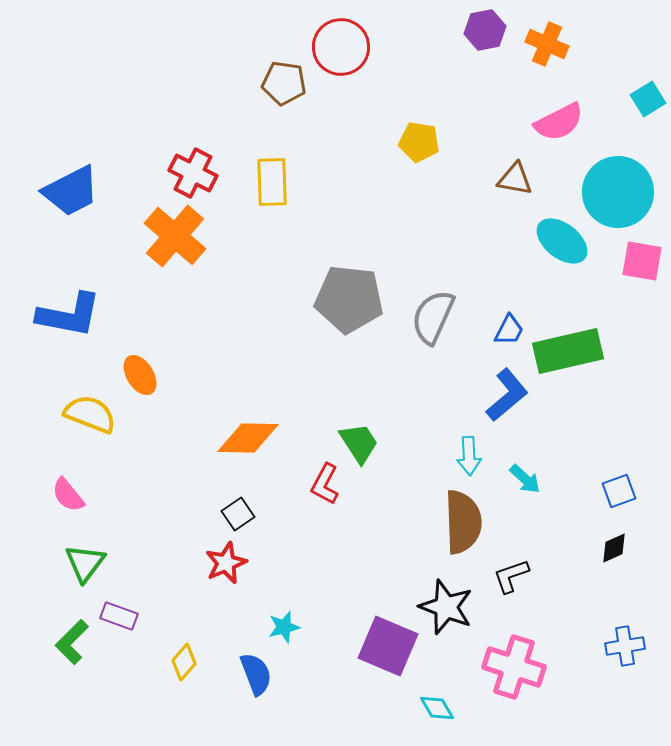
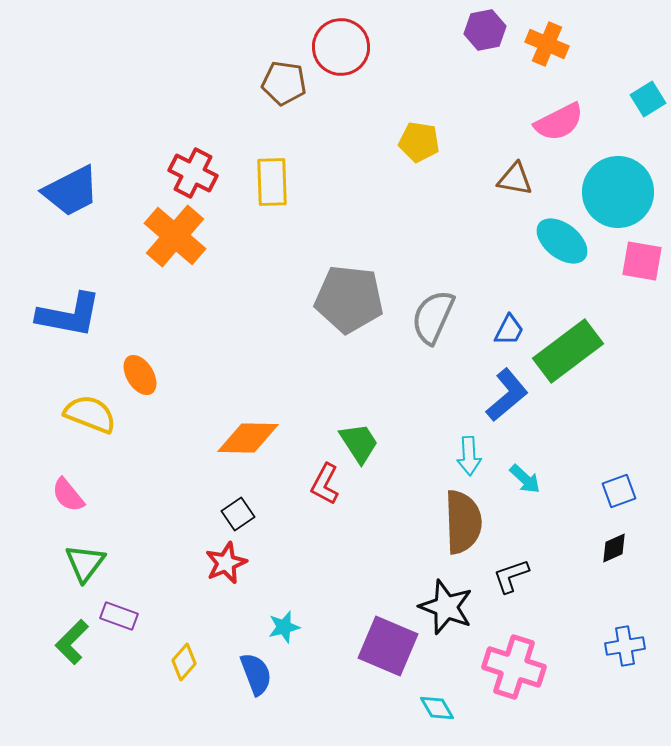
green rectangle at (568, 351): rotated 24 degrees counterclockwise
